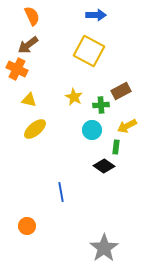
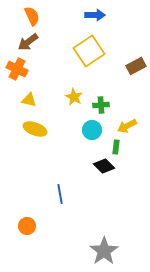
blue arrow: moved 1 px left
brown arrow: moved 3 px up
yellow square: rotated 28 degrees clockwise
brown rectangle: moved 15 px right, 25 px up
yellow ellipse: rotated 60 degrees clockwise
black diamond: rotated 10 degrees clockwise
blue line: moved 1 px left, 2 px down
gray star: moved 3 px down
